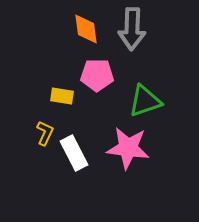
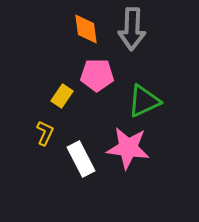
yellow rectangle: rotated 65 degrees counterclockwise
green triangle: moved 1 px left; rotated 6 degrees counterclockwise
white rectangle: moved 7 px right, 6 px down
